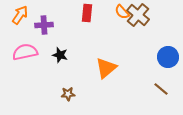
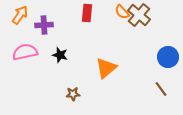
brown cross: moved 1 px right
brown line: rotated 14 degrees clockwise
brown star: moved 5 px right
